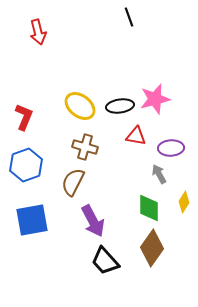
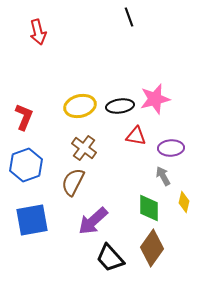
yellow ellipse: rotated 52 degrees counterclockwise
brown cross: moved 1 px left, 1 px down; rotated 20 degrees clockwise
gray arrow: moved 4 px right, 2 px down
yellow diamond: rotated 20 degrees counterclockwise
purple arrow: rotated 76 degrees clockwise
black trapezoid: moved 5 px right, 3 px up
